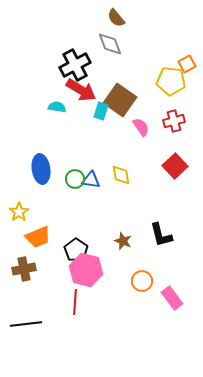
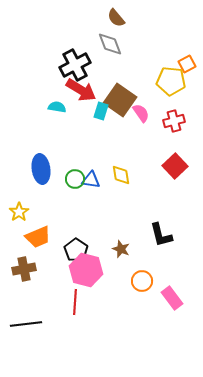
pink semicircle: moved 14 px up
brown star: moved 2 px left, 8 px down
